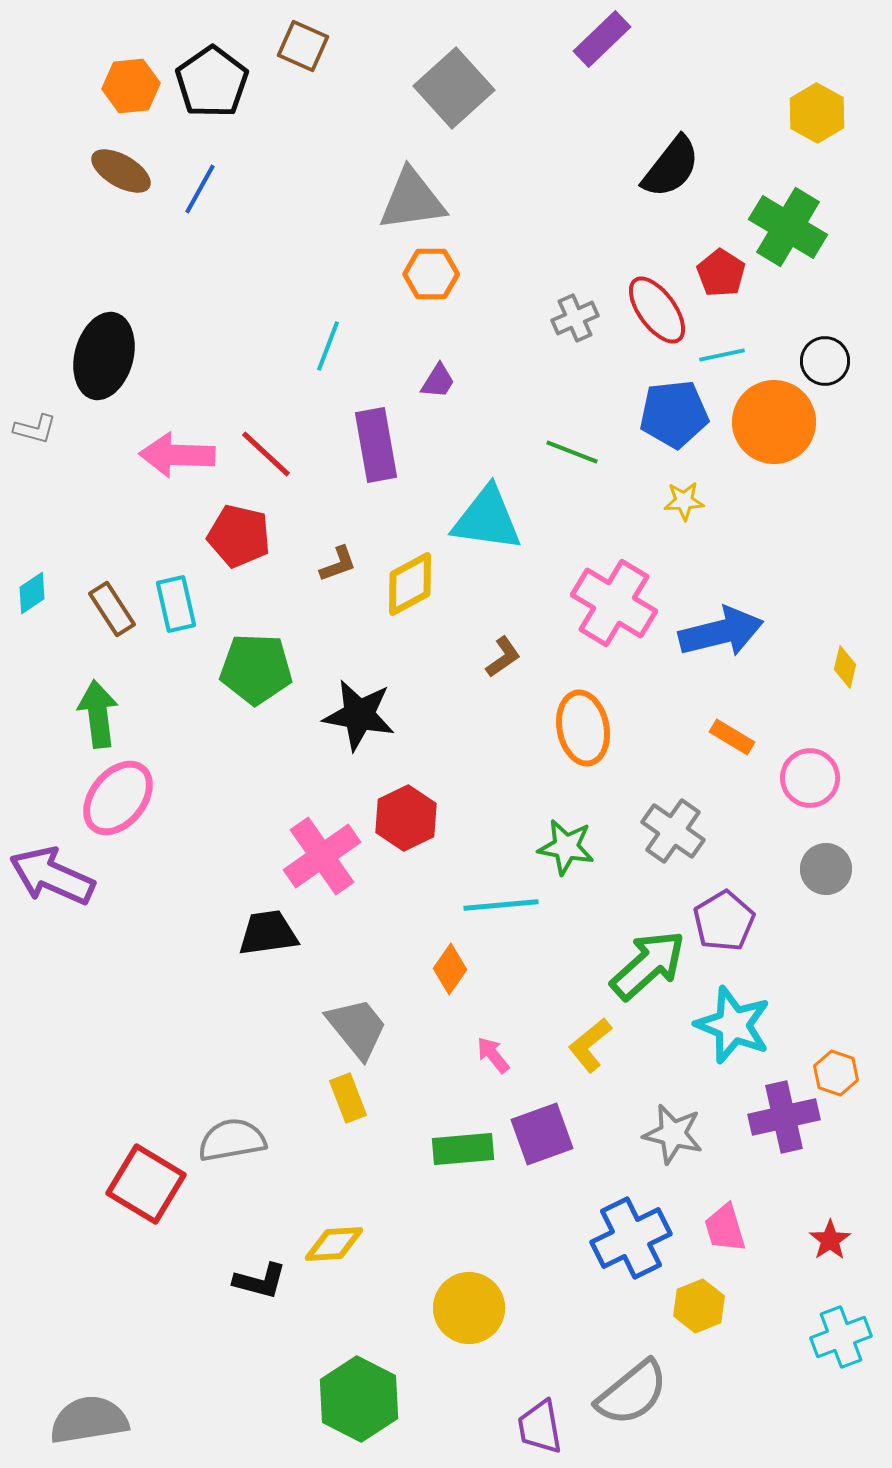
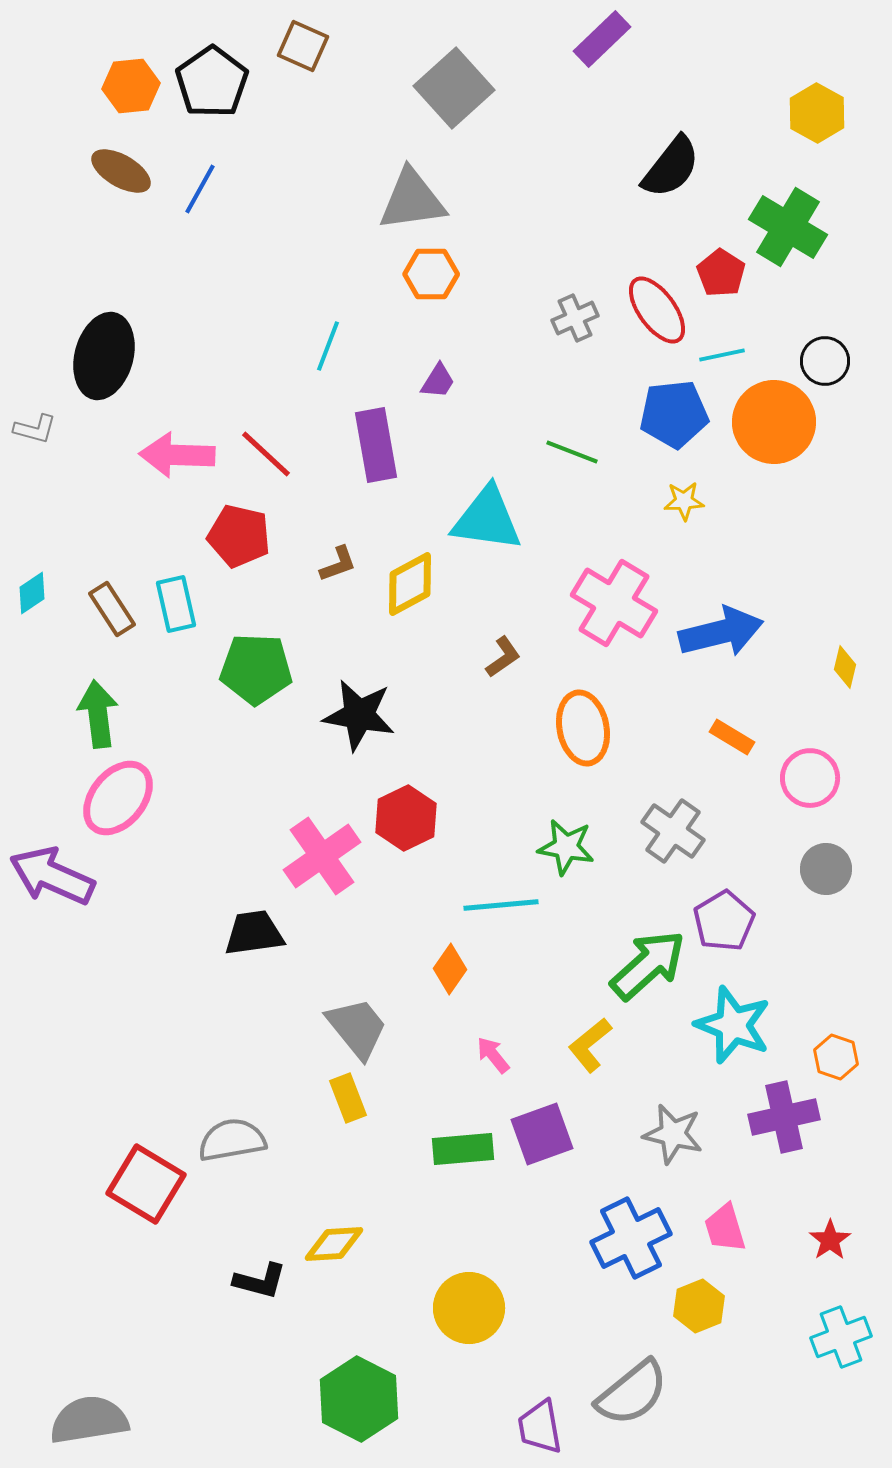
black trapezoid at (268, 933): moved 14 px left
orange hexagon at (836, 1073): moved 16 px up
